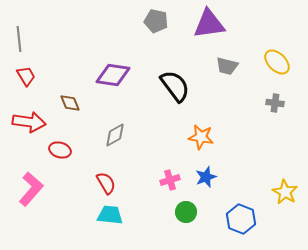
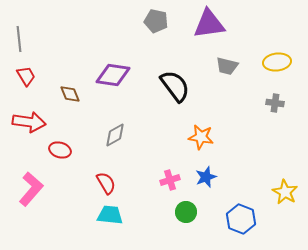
yellow ellipse: rotated 52 degrees counterclockwise
brown diamond: moved 9 px up
